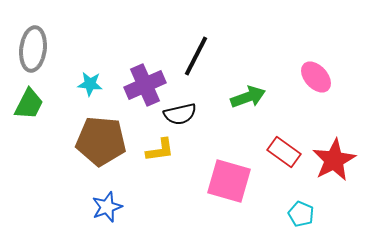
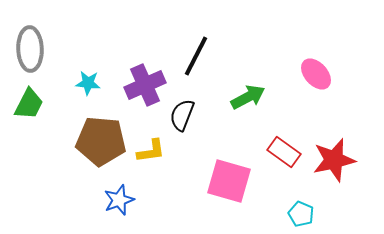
gray ellipse: moved 3 px left; rotated 9 degrees counterclockwise
pink ellipse: moved 3 px up
cyan star: moved 2 px left, 1 px up
green arrow: rotated 8 degrees counterclockwise
black semicircle: moved 2 px right, 1 px down; rotated 124 degrees clockwise
yellow L-shape: moved 9 px left, 1 px down
red star: rotated 15 degrees clockwise
blue star: moved 12 px right, 7 px up
